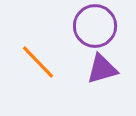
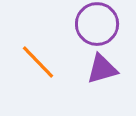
purple circle: moved 2 px right, 2 px up
